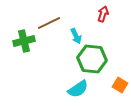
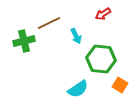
red arrow: rotated 140 degrees counterclockwise
green hexagon: moved 9 px right
